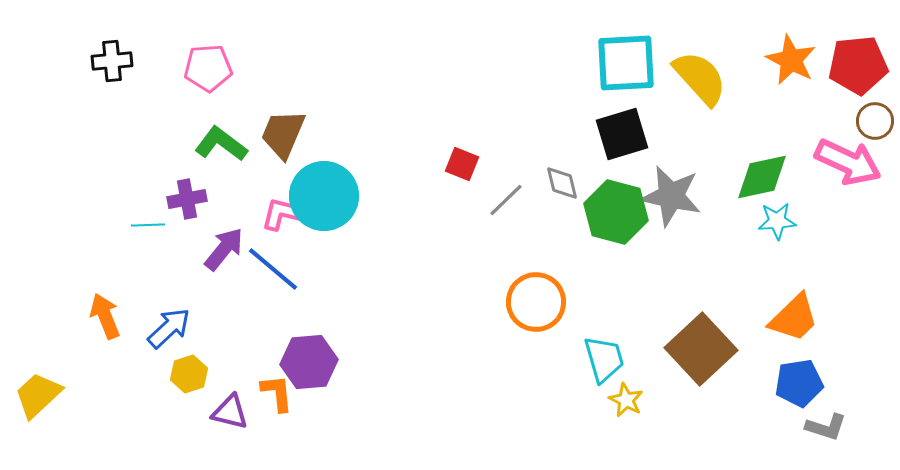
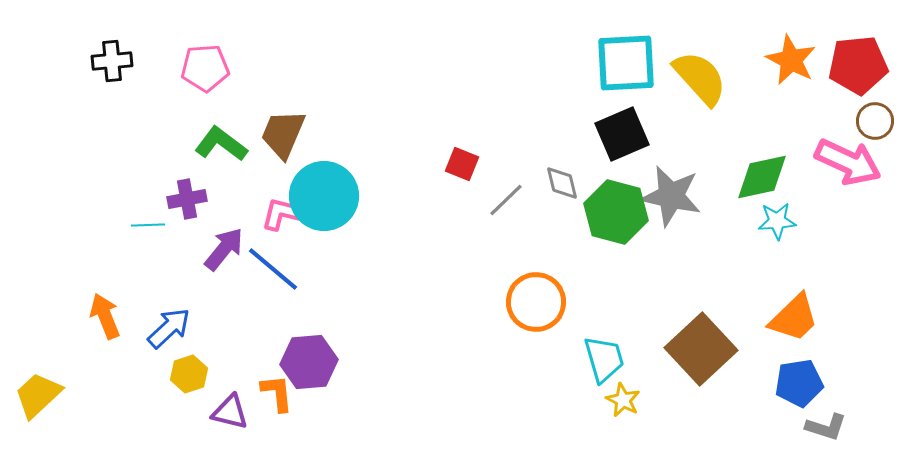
pink pentagon: moved 3 px left
black square: rotated 6 degrees counterclockwise
yellow star: moved 3 px left
